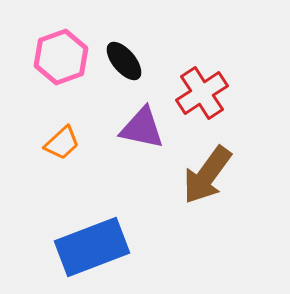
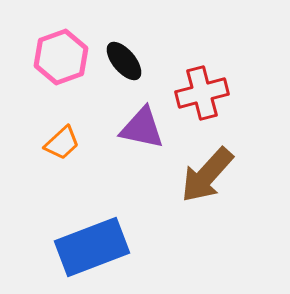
red cross: rotated 18 degrees clockwise
brown arrow: rotated 6 degrees clockwise
